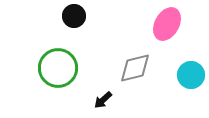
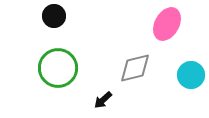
black circle: moved 20 px left
